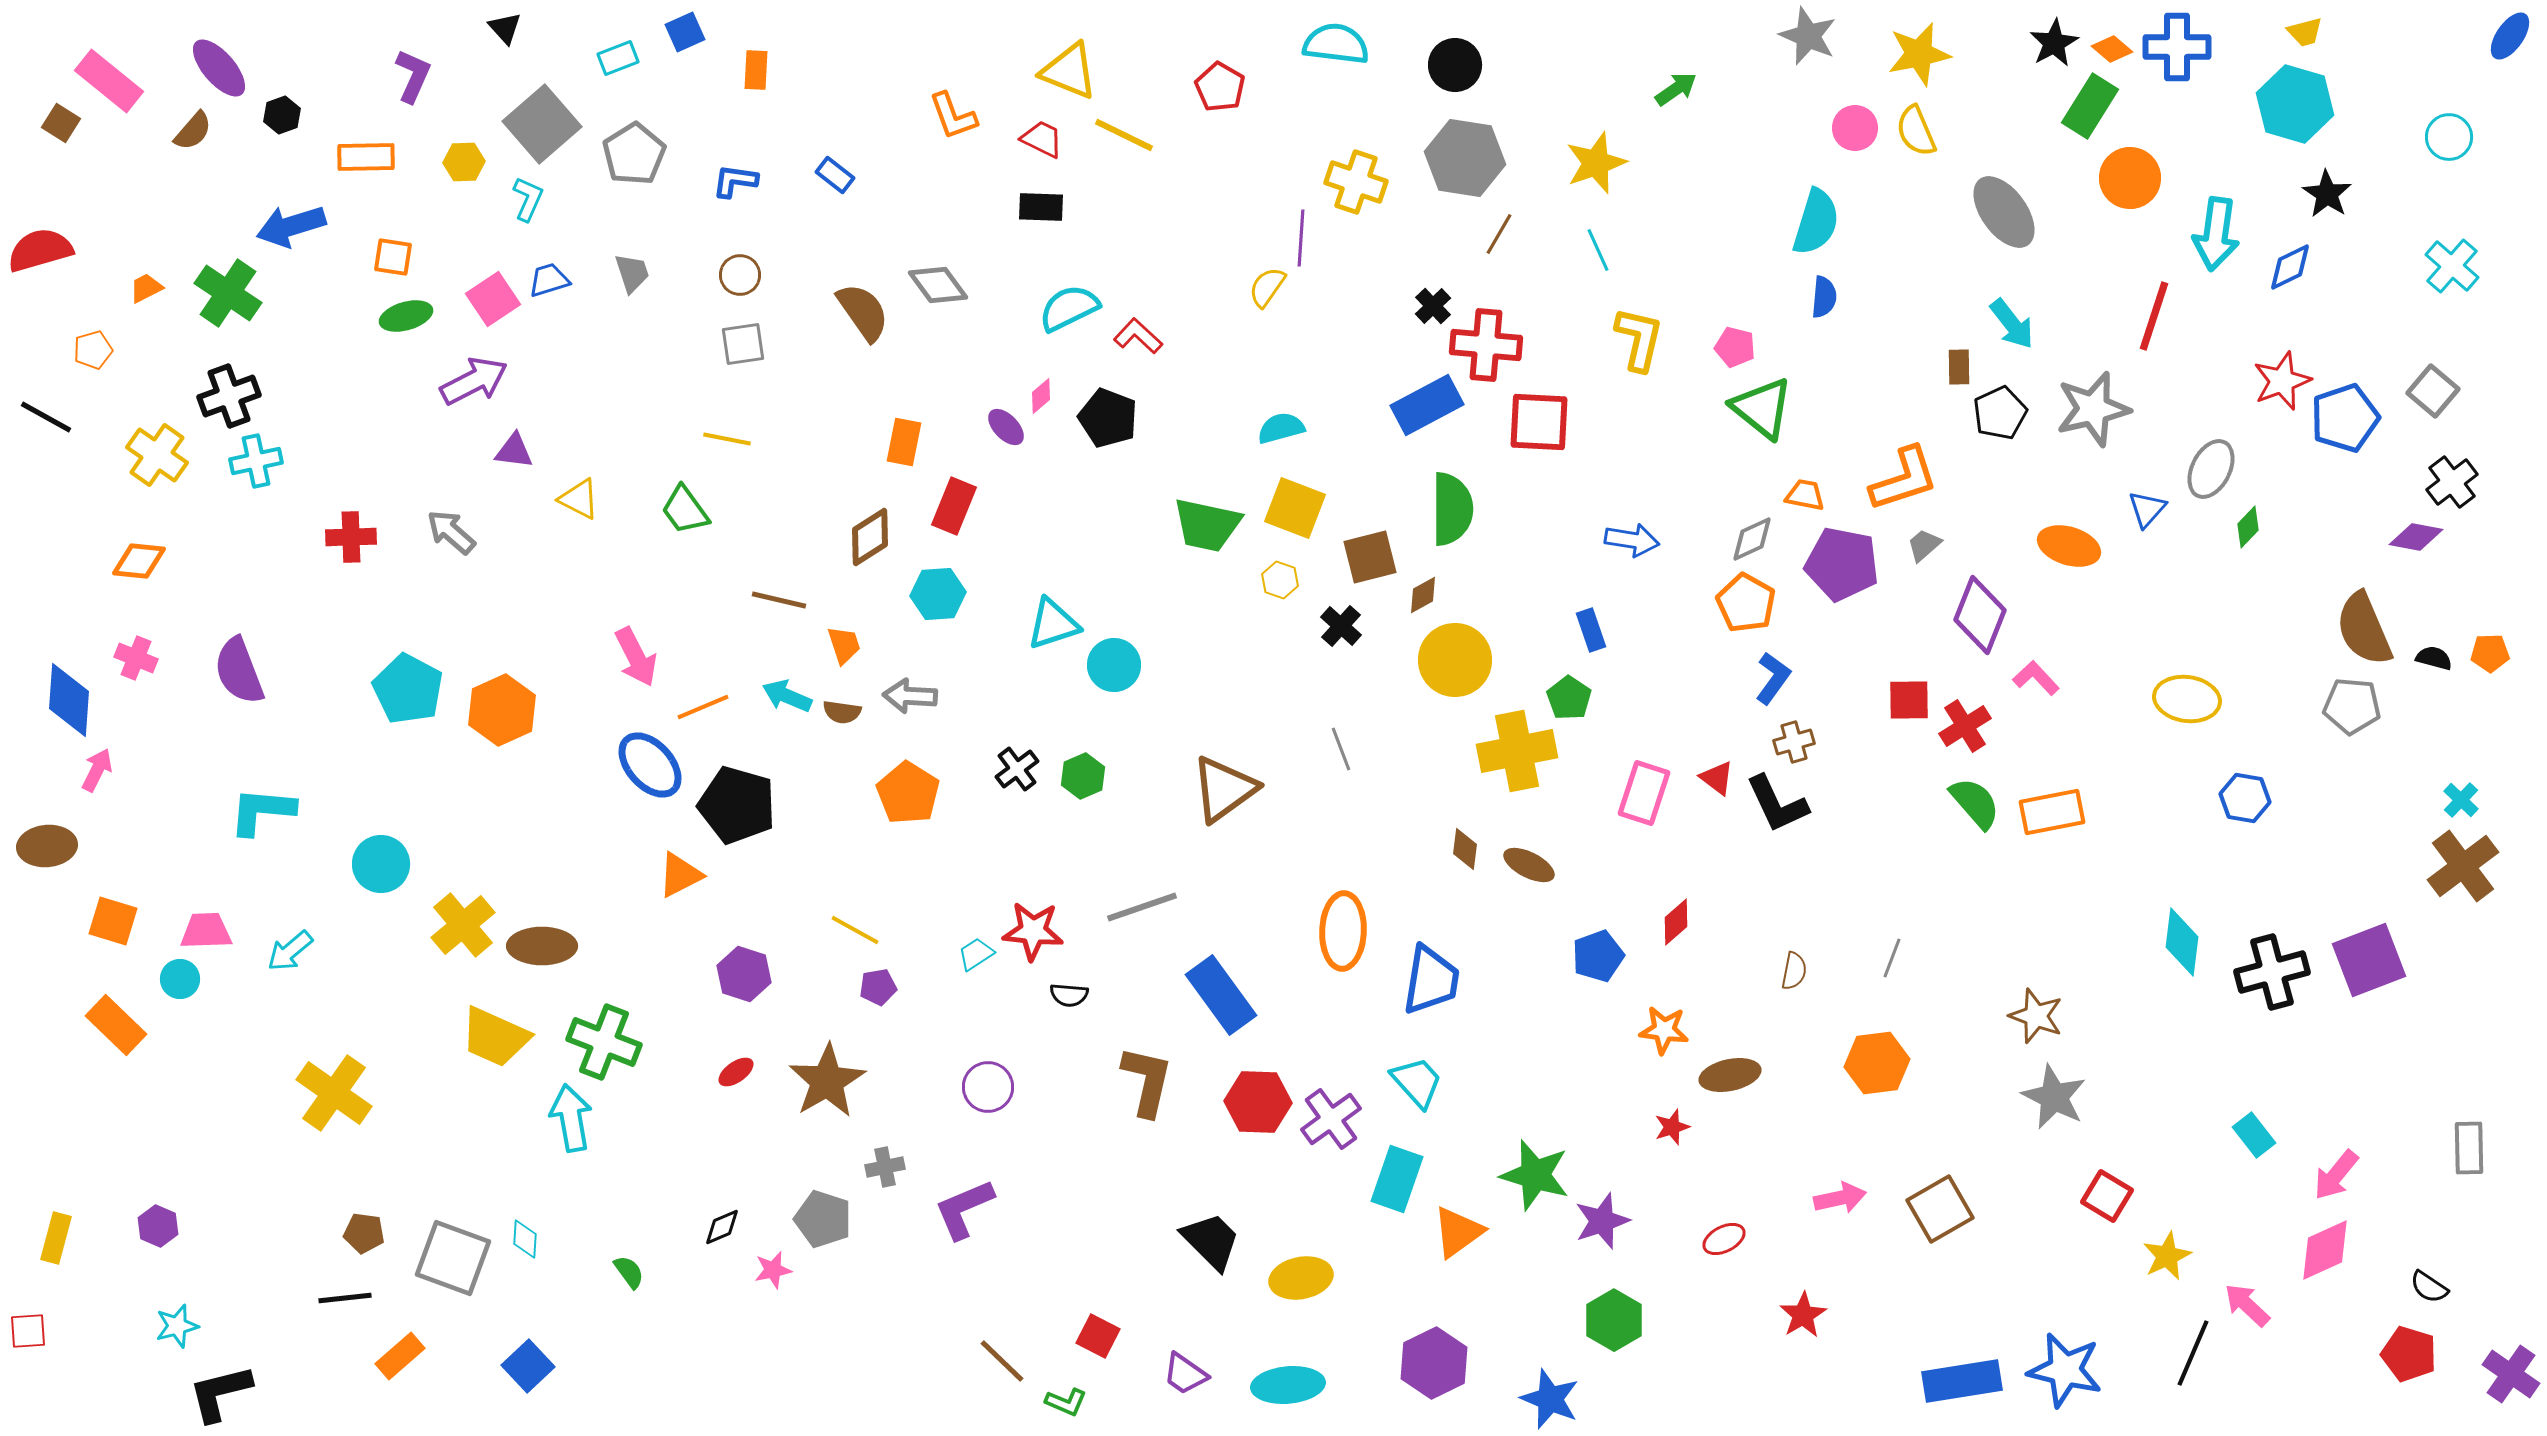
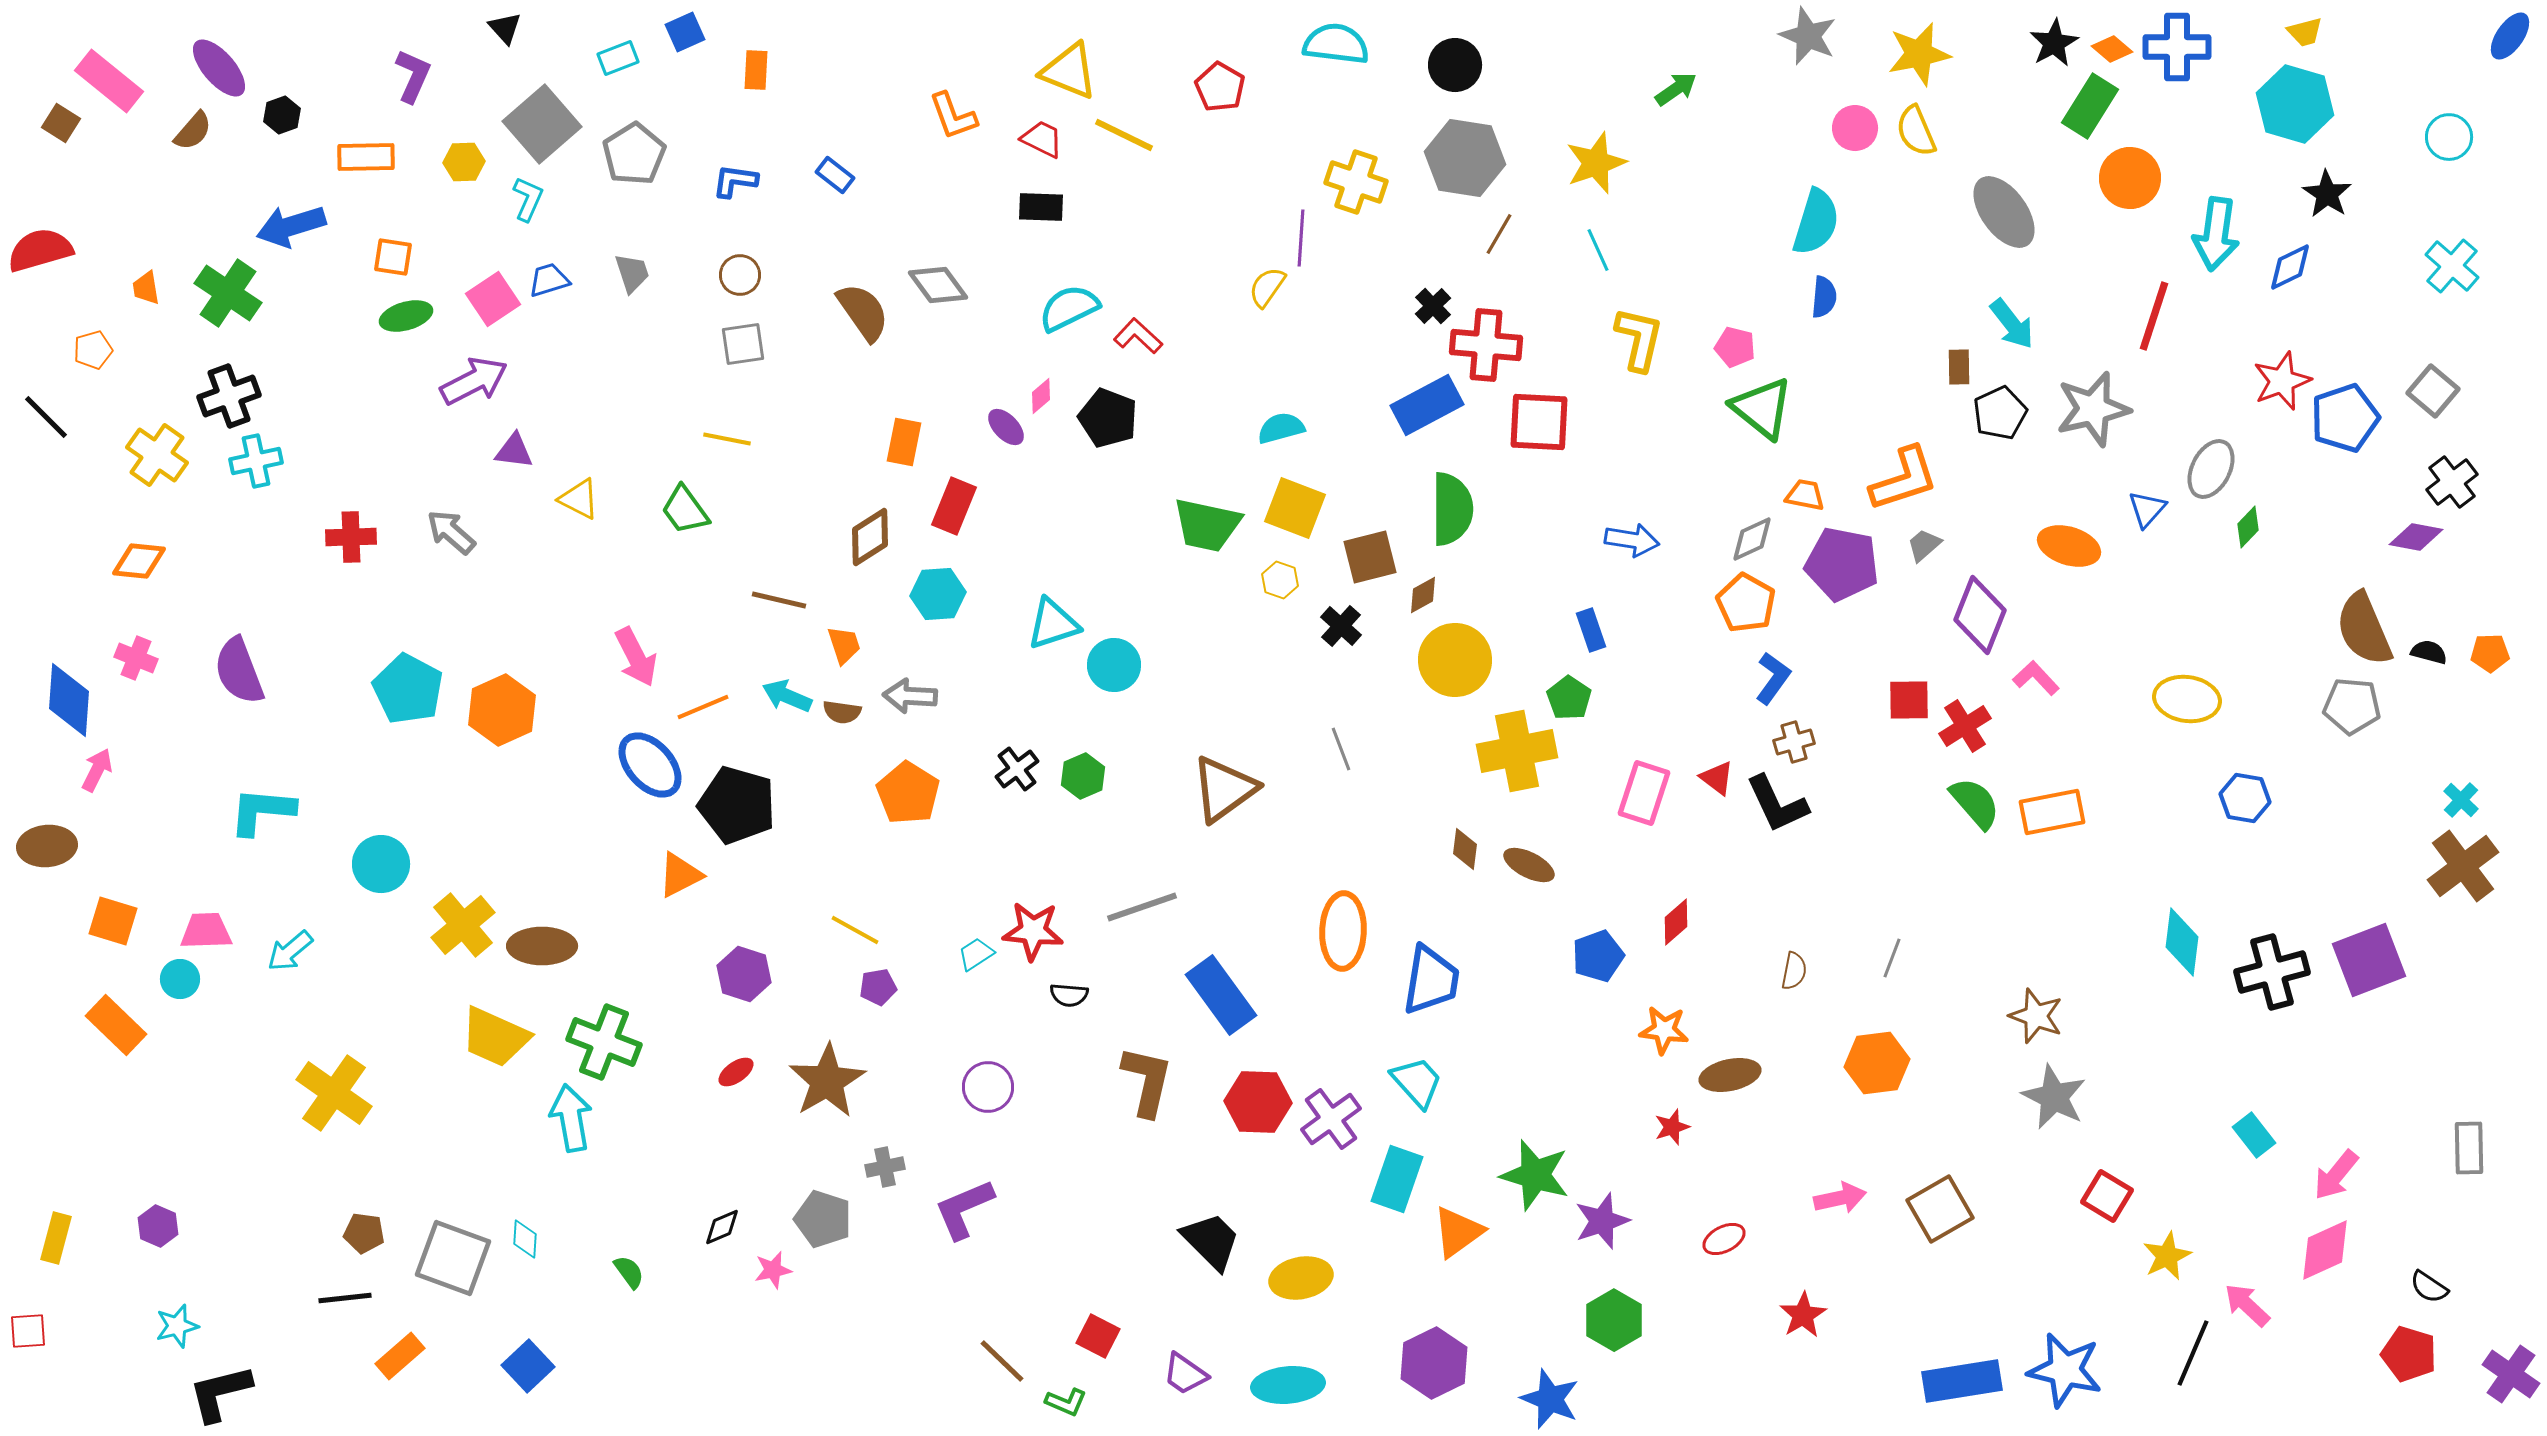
orange trapezoid at (146, 288): rotated 72 degrees counterclockwise
black line at (46, 417): rotated 16 degrees clockwise
black semicircle at (2434, 658): moved 5 px left, 6 px up
